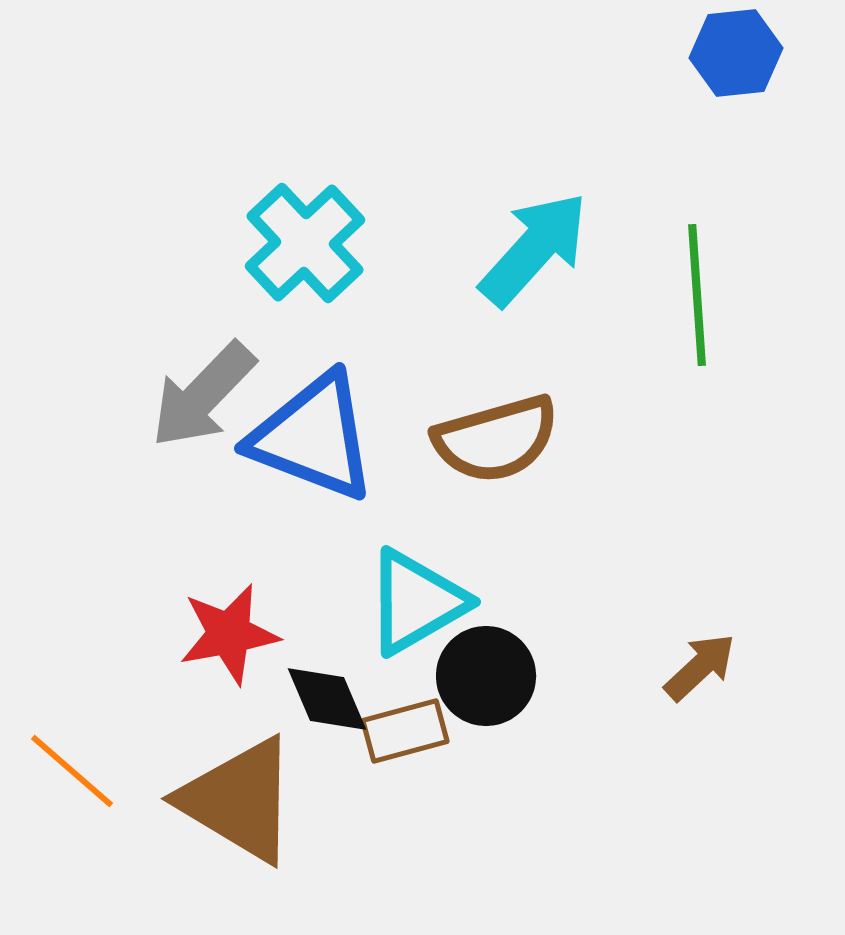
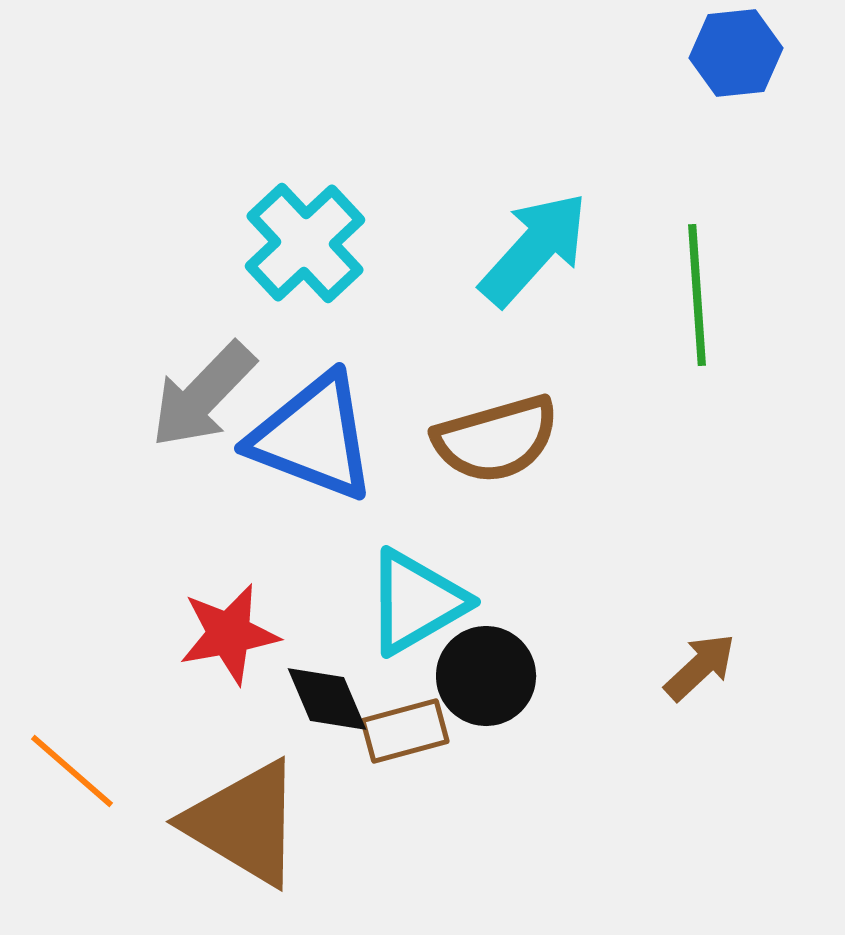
brown triangle: moved 5 px right, 23 px down
